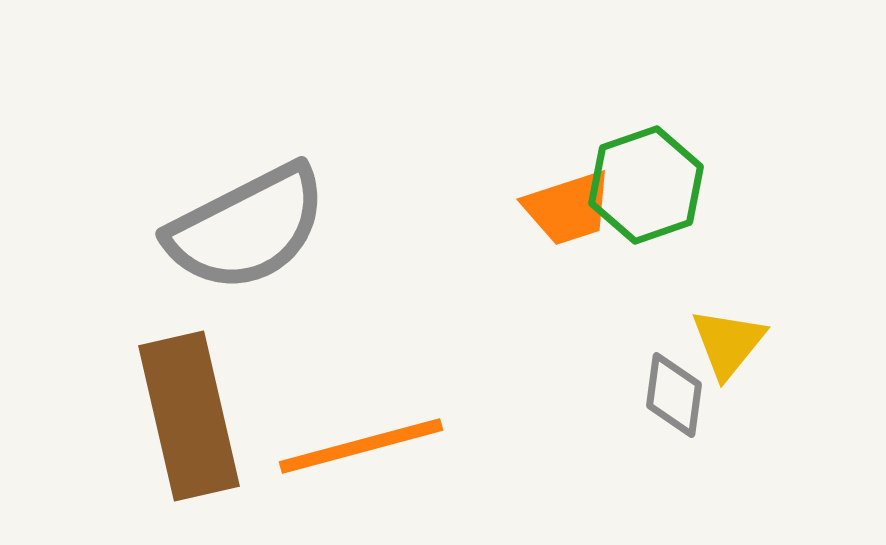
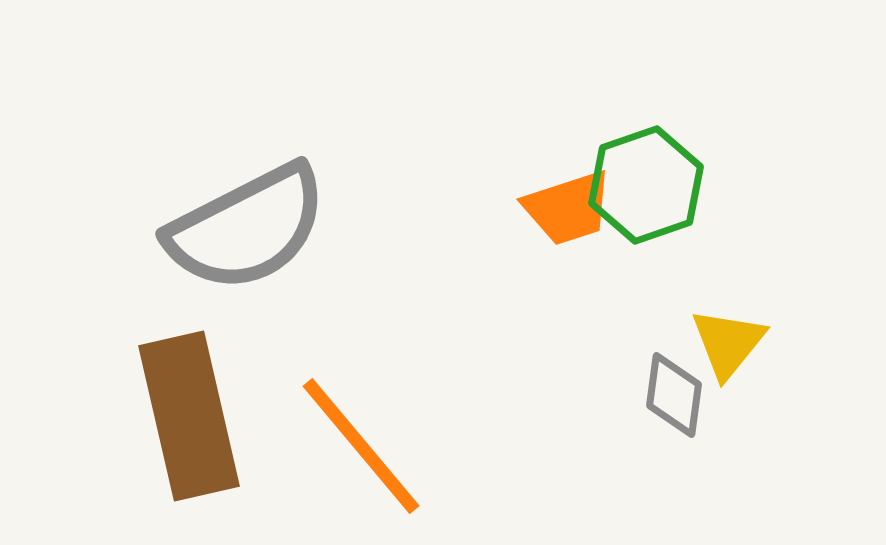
orange line: rotated 65 degrees clockwise
